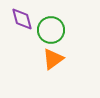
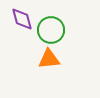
orange triangle: moved 4 px left; rotated 30 degrees clockwise
